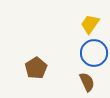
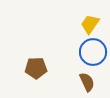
blue circle: moved 1 px left, 1 px up
brown pentagon: rotated 30 degrees clockwise
